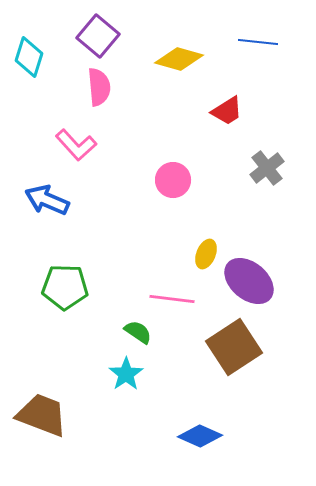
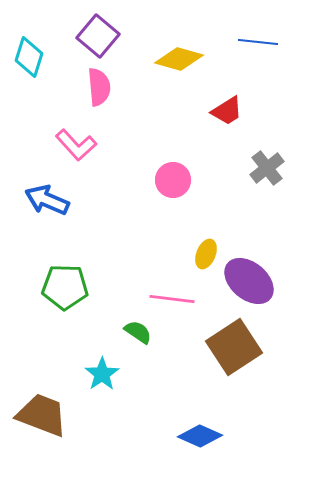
cyan star: moved 24 px left
